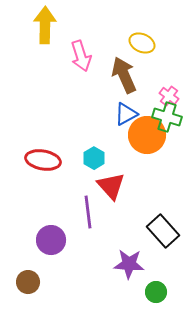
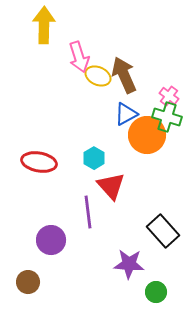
yellow arrow: moved 1 px left
yellow ellipse: moved 44 px left, 33 px down
pink arrow: moved 2 px left, 1 px down
red ellipse: moved 4 px left, 2 px down
